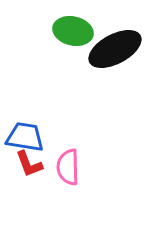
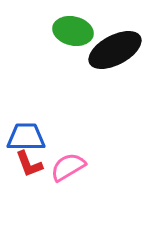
black ellipse: moved 1 px down
blue trapezoid: moved 1 px right; rotated 9 degrees counterclockwise
pink semicircle: rotated 60 degrees clockwise
